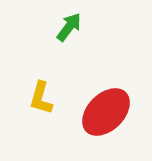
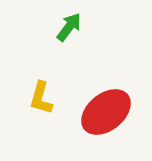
red ellipse: rotated 6 degrees clockwise
